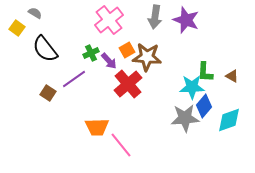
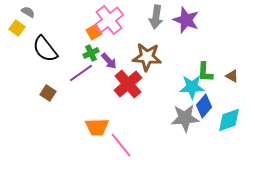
gray semicircle: moved 7 px left, 1 px up
gray arrow: moved 1 px right
orange square: moved 33 px left, 18 px up
purple line: moved 7 px right, 6 px up
